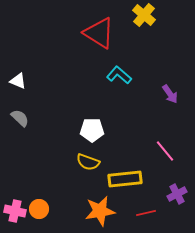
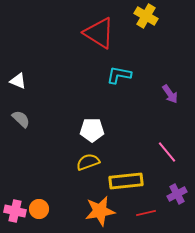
yellow cross: moved 2 px right, 1 px down; rotated 10 degrees counterclockwise
cyan L-shape: rotated 30 degrees counterclockwise
gray semicircle: moved 1 px right, 1 px down
pink line: moved 2 px right, 1 px down
yellow semicircle: rotated 140 degrees clockwise
yellow rectangle: moved 1 px right, 2 px down
